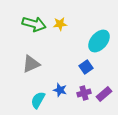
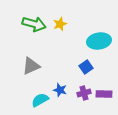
yellow star: rotated 16 degrees counterclockwise
cyan ellipse: rotated 40 degrees clockwise
gray triangle: moved 2 px down
purple rectangle: rotated 42 degrees clockwise
cyan semicircle: moved 2 px right; rotated 30 degrees clockwise
